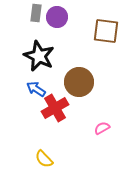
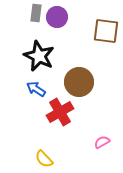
red cross: moved 5 px right, 4 px down
pink semicircle: moved 14 px down
